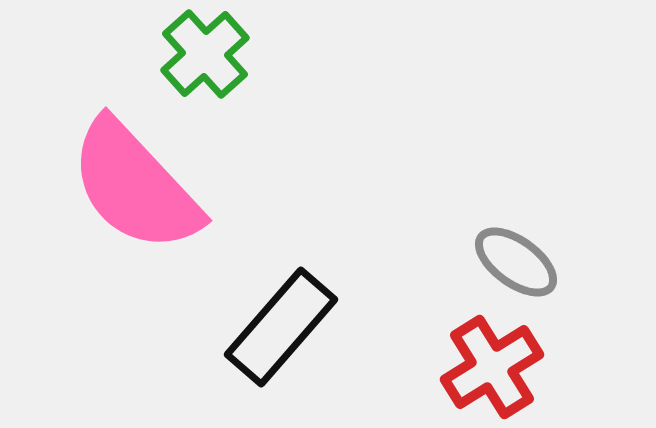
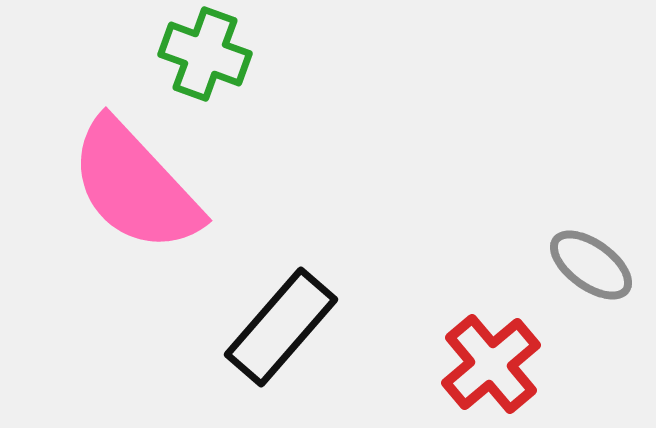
green cross: rotated 28 degrees counterclockwise
gray ellipse: moved 75 px right, 3 px down
red cross: moved 1 px left, 3 px up; rotated 8 degrees counterclockwise
